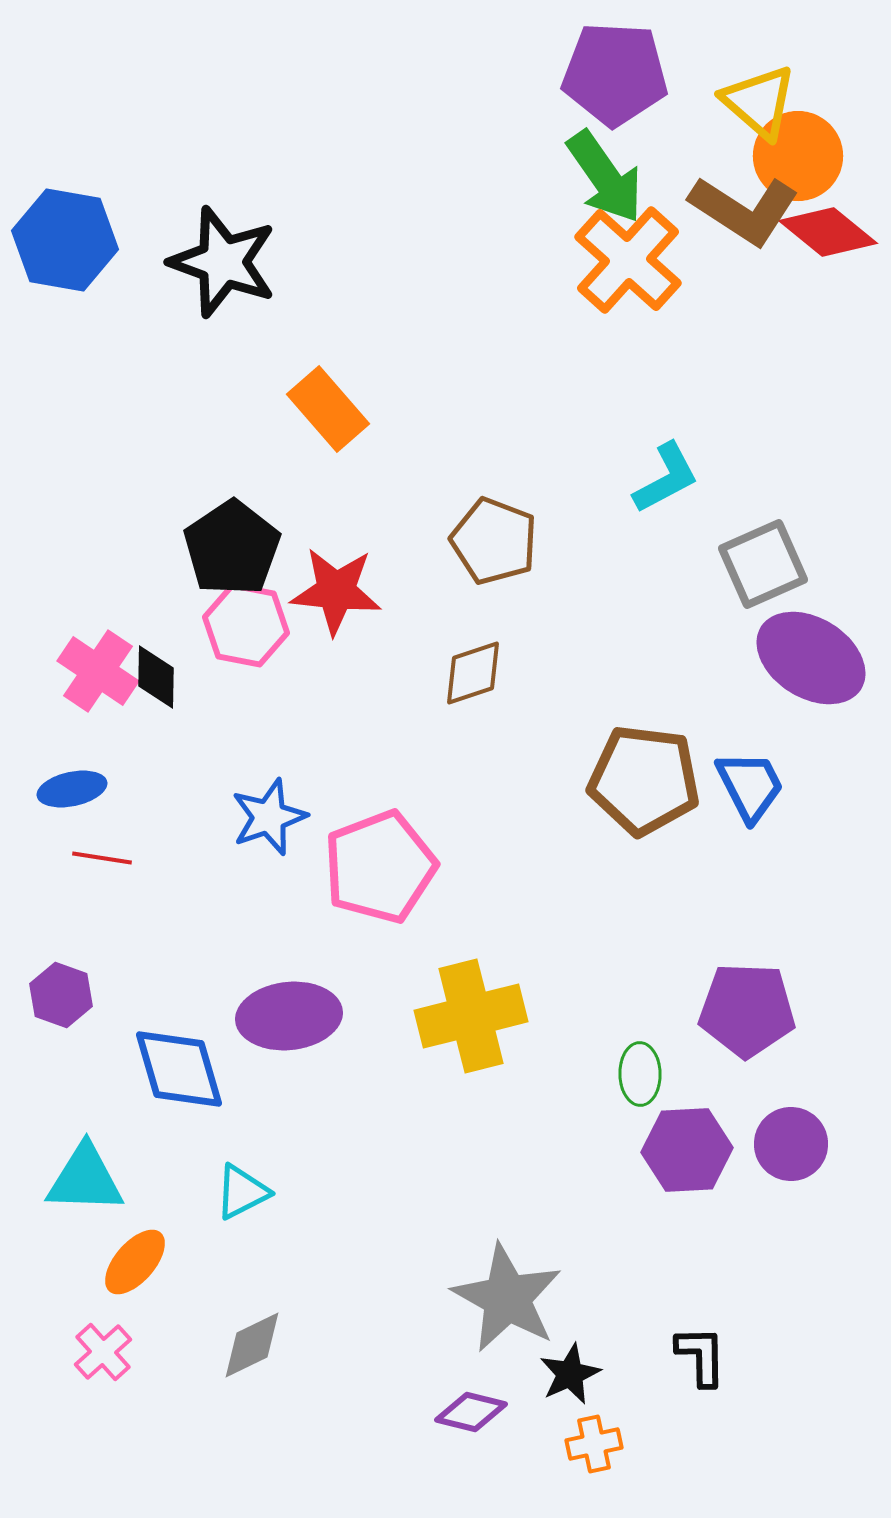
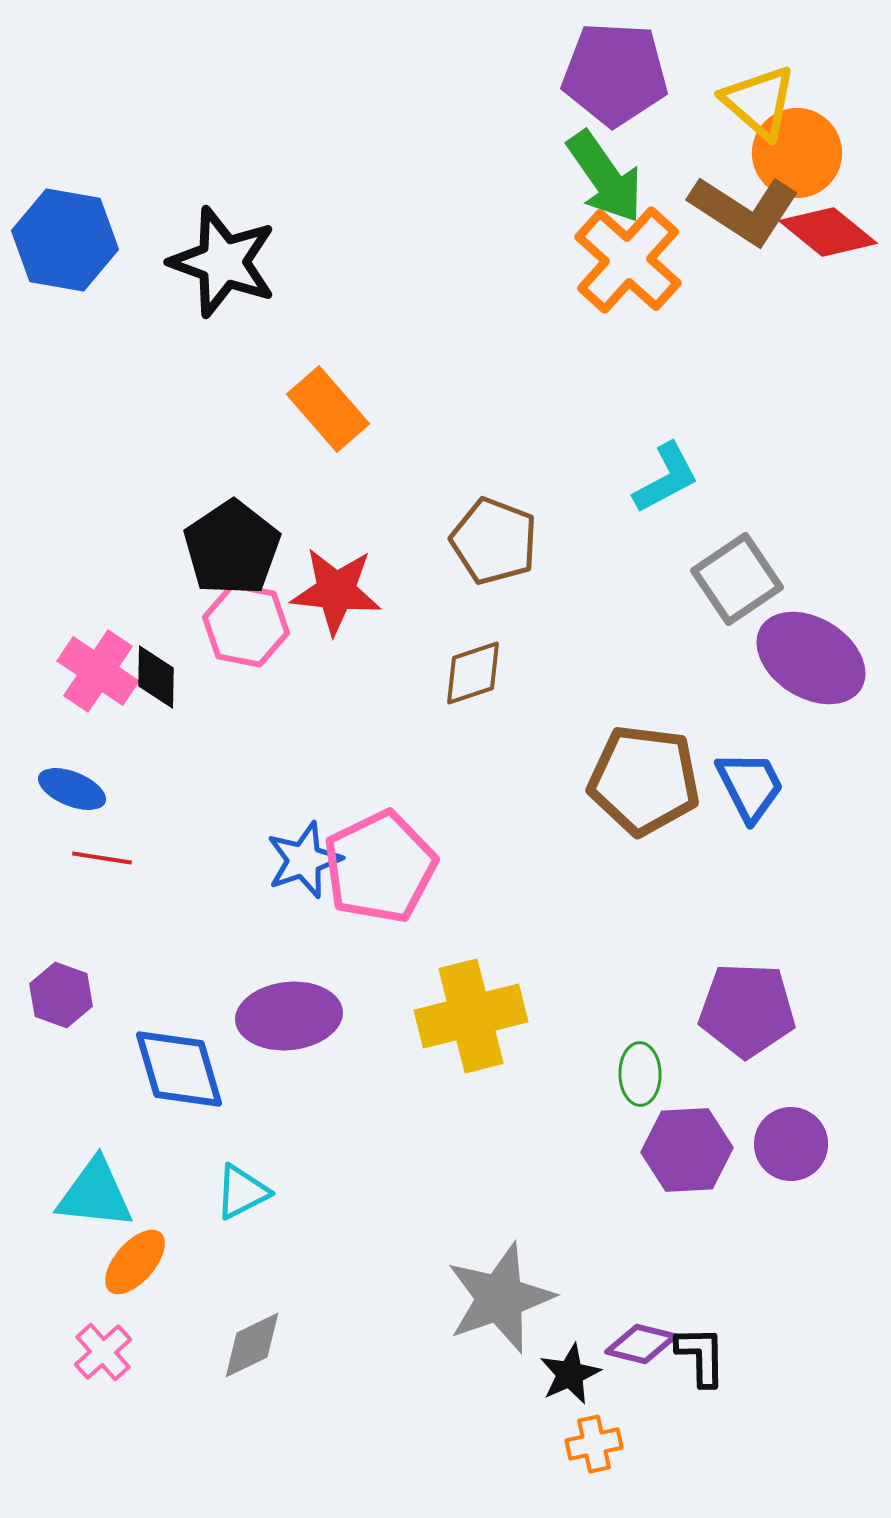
orange circle at (798, 156): moved 1 px left, 3 px up
gray square at (763, 564): moved 26 px left, 15 px down; rotated 10 degrees counterclockwise
blue ellipse at (72, 789): rotated 34 degrees clockwise
blue star at (269, 817): moved 35 px right, 43 px down
pink pentagon at (380, 867): rotated 5 degrees counterclockwise
cyan triangle at (85, 1179): moved 10 px right, 15 px down; rotated 4 degrees clockwise
gray star at (507, 1298): moved 7 px left; rotated 24 degrees clockwise
purple diamond at (471, 1412): moved 170 px right, 68 px up
